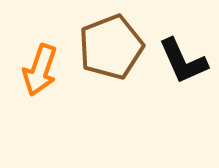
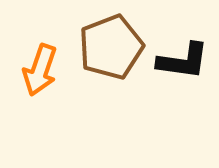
black L-shape: rotated 58 degrees counterclockwise
